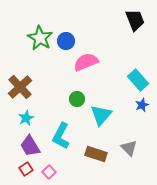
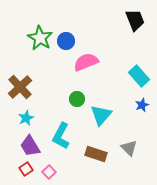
cyan rectangle: moved 1 px right, 4 px up
